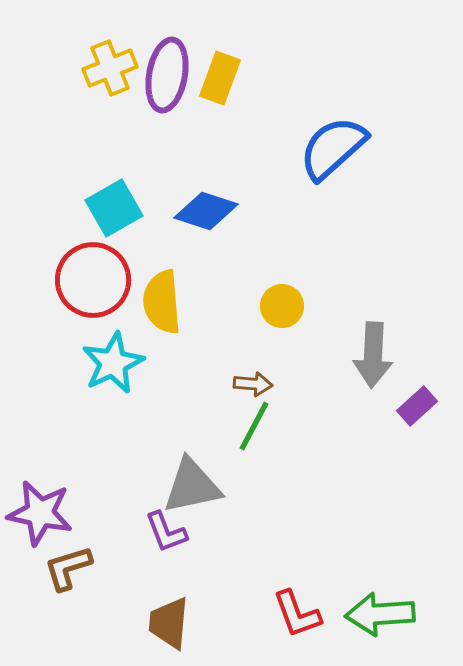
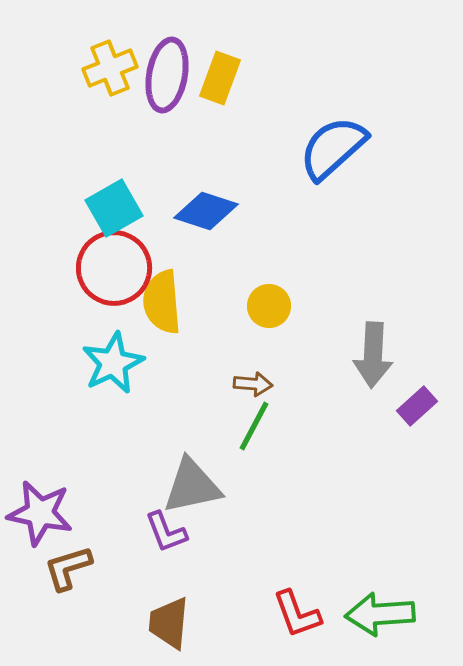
red circle: moved 21 px right, 12 px up
yellow circle: moved 13 px left
